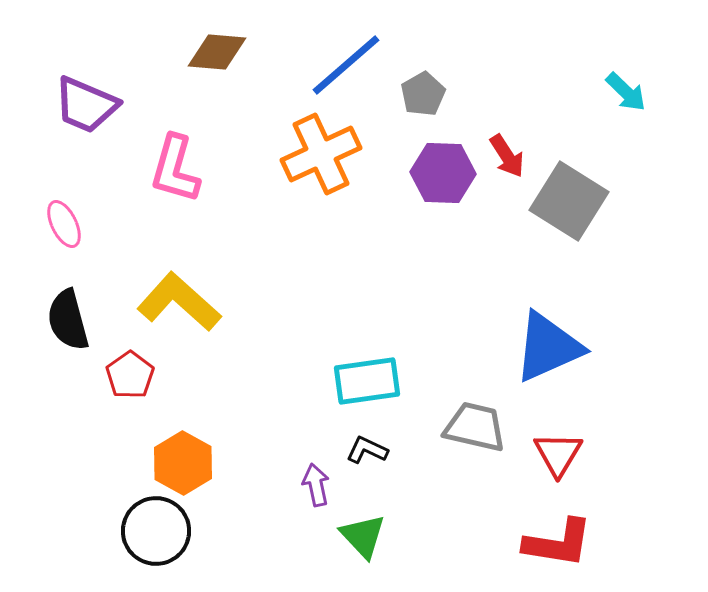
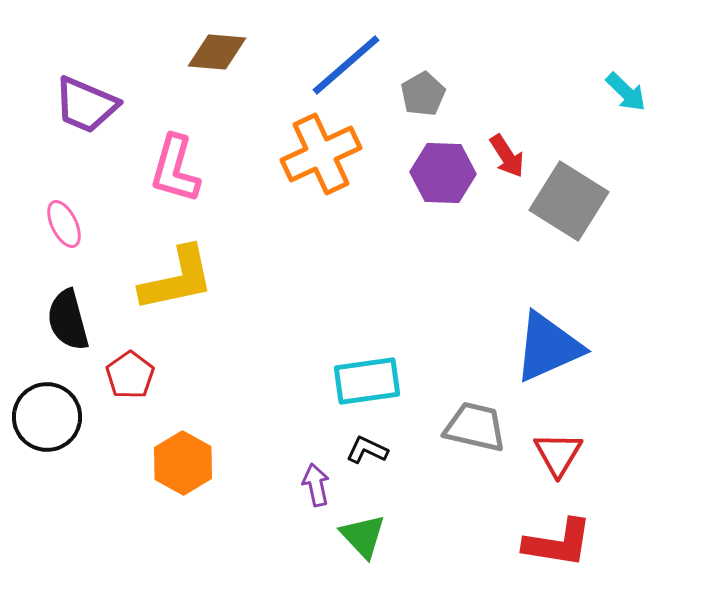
yellow L-shape: moved 2 px left, 23 px up; rotated 126 degrees clockwise
black circle: moved 109 px left, 114 px up
